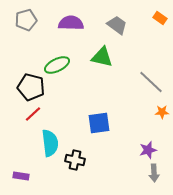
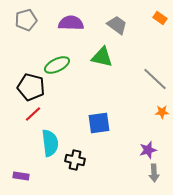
gray line: moved 4 px right, 3 px up
